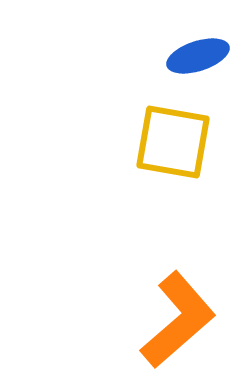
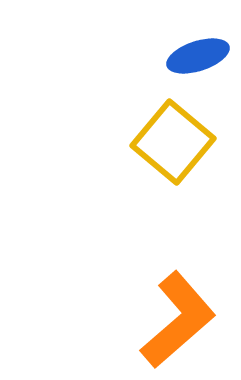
yellow square: rotated 30 degrees clockwise
